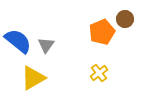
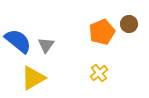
brown circle: moved 4 px right, 5 px down
